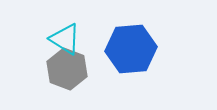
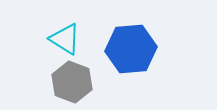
gray hexagon: moved 5 px right, 13 px down
